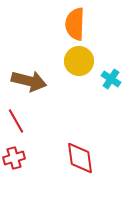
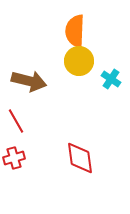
orange semicircle: moved 7 px down
